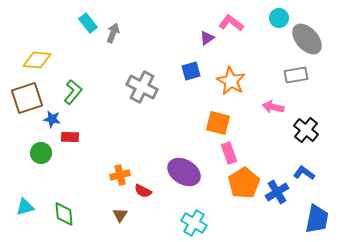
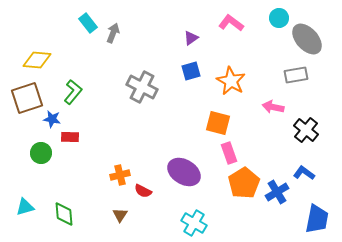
purple triangle: moved 16 px left
